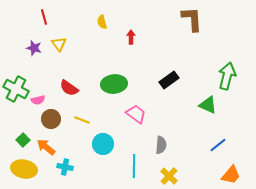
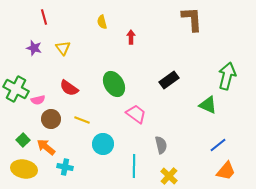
yellow triangle: moved 4 px right, 4 px down
green ellipse: rotated 65 degrees clockwise
gray semicircle: rotated 18 degrees counterclockwise
orange trapezoid: moved 5 px left, 4 px up
